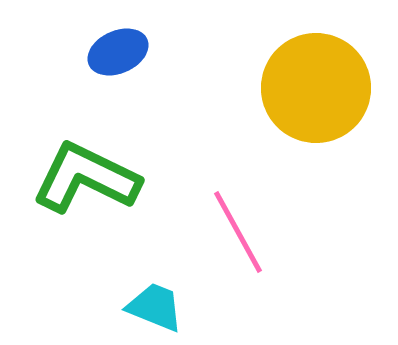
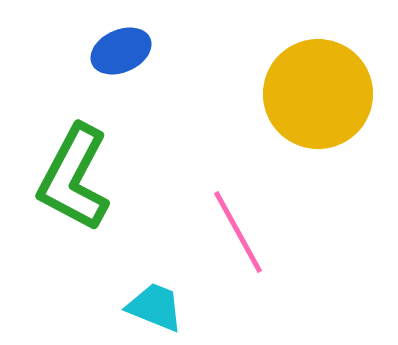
blue ellipse: moved 3 px right, 1 px up
yellow circle: moved 2 px right, 6 px down
green L-shape: moved 12 px left; rotated 88 degrees counterclockwise
